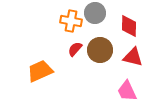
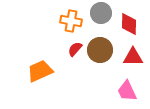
gray circle: moved 6 px right
red diamond: moved 2 px up
red triangle: rotated 15 degrees counterclockwise
